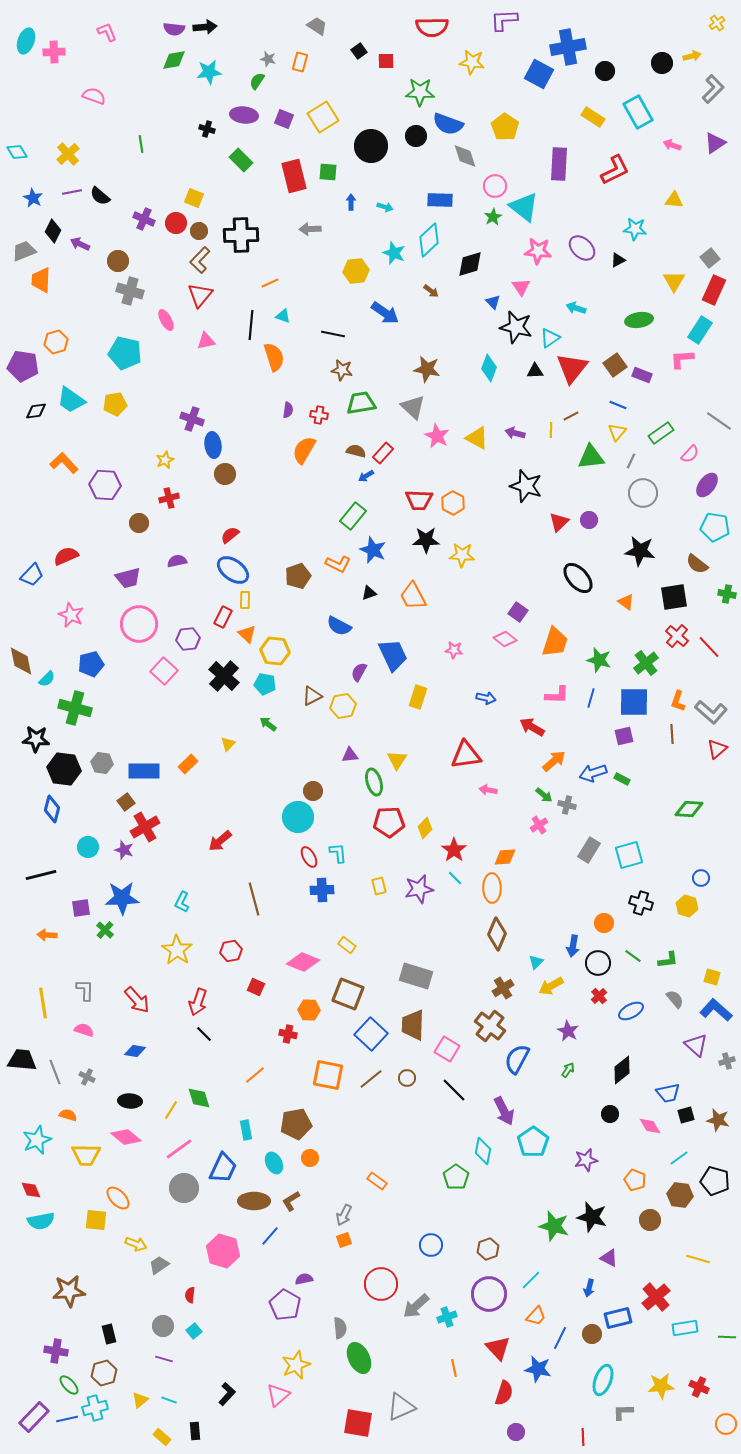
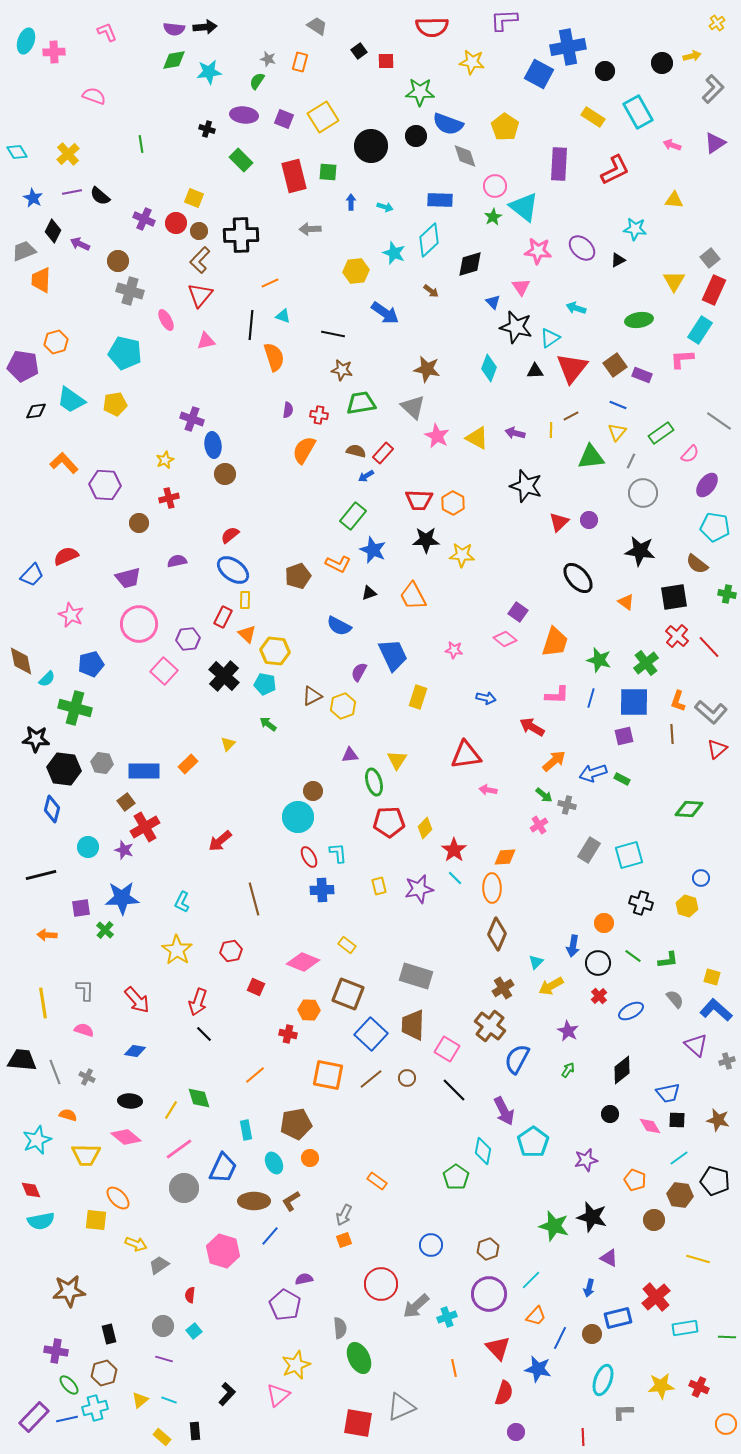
yellow hexagon at (343, 706): rotated 10 degrees counterclockwise
black square at (686, 1115): moved 9 px left, 5 px down; rotated 18 degrees clockwise
brown circle at (650, 1220): moved 4 px right
